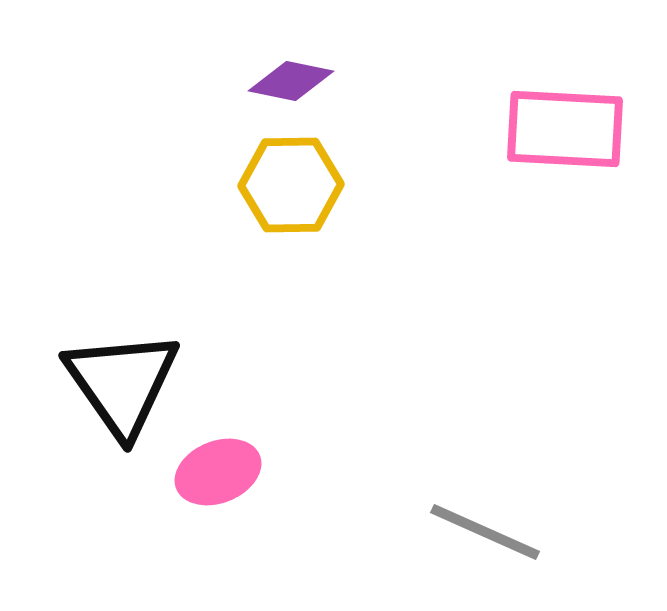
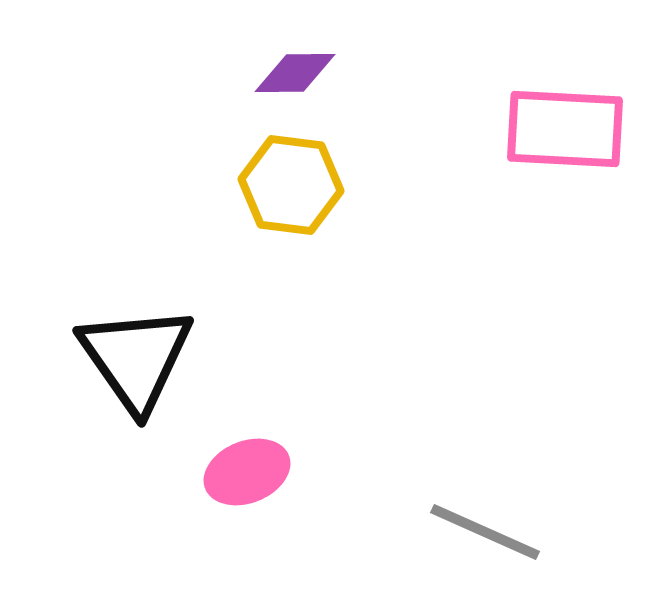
purple diamond: moved 4 px right, 8 px up; rotated 12 degrees counterclockwise
yellow hexagon: rotated 8 degrees clockwise
black triangle: moved 14 px right, 25 px up
pink ellipse: moved 29 px right
